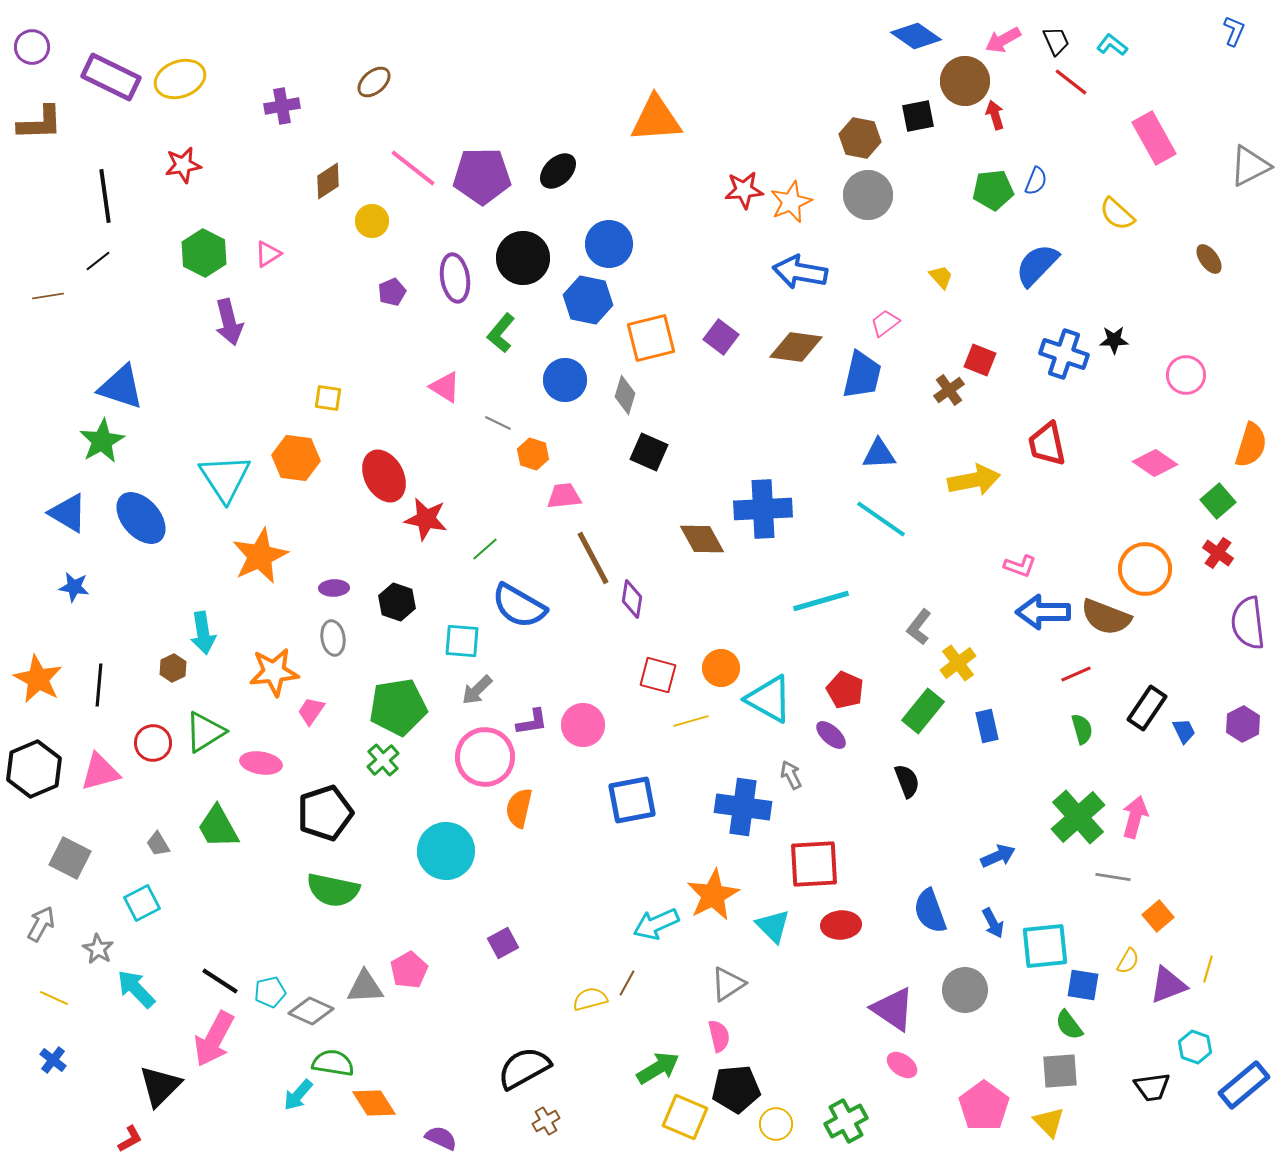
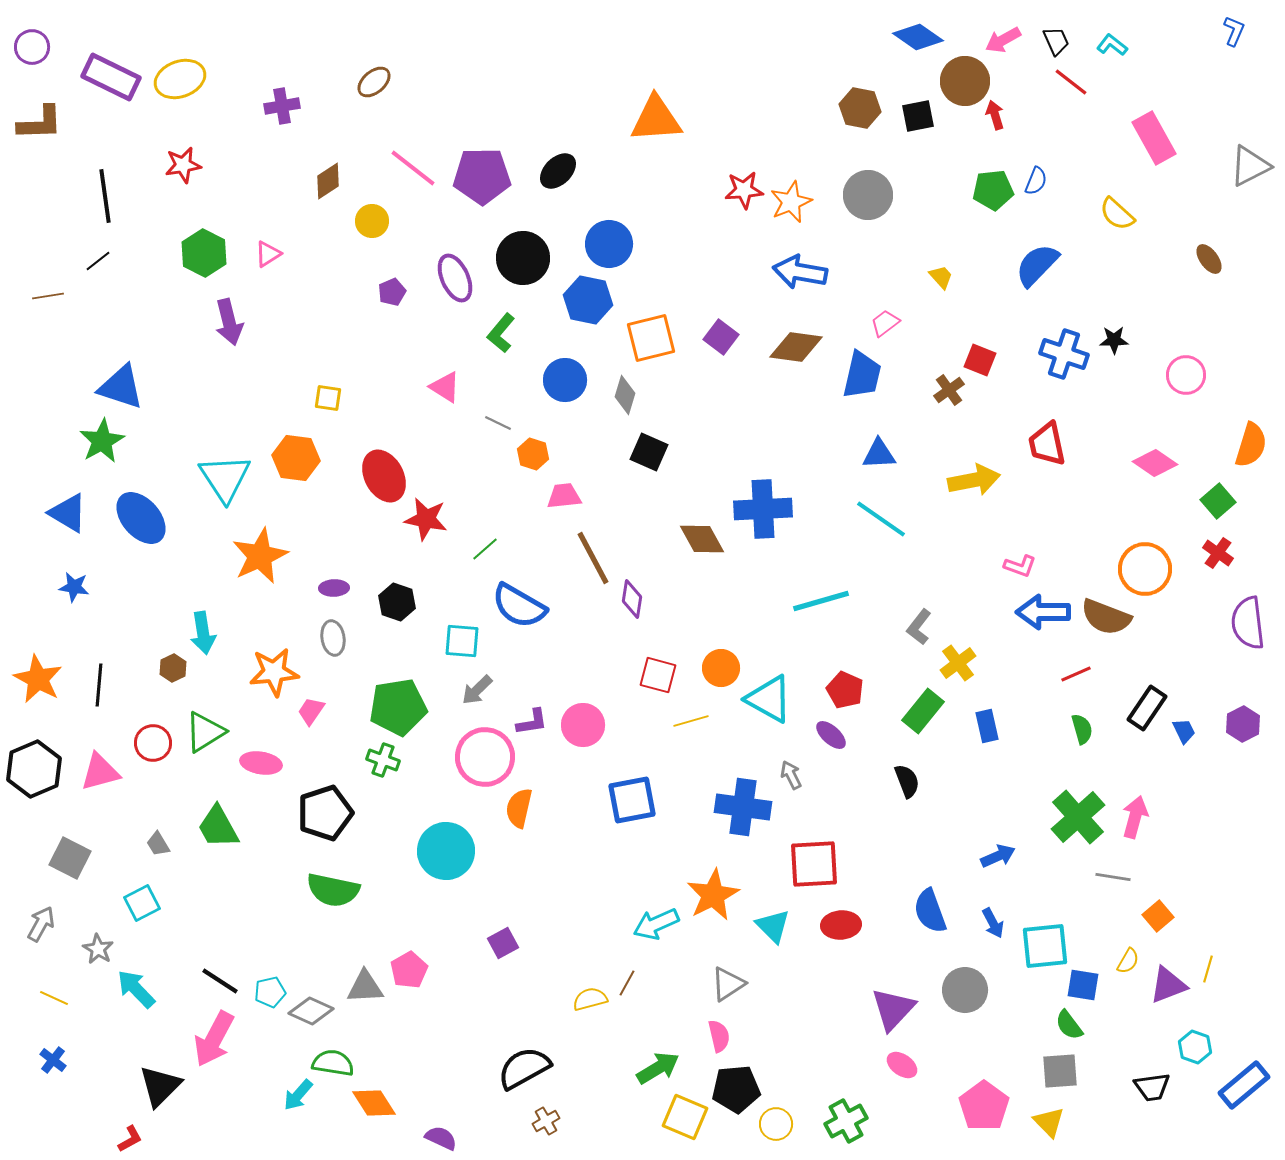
blue diamond at (916, 36): moved 2 px right, 1 px down
brown hexagon at (860, 138): moved 30 px up
purple ellipse at (455, 278): rotated 15 degrees counterclockwise
green cross at (383, 760): rotated 28 degrees counterclockwise
purple triangle at (893, 1009): rotated 39 degrees clockwise
